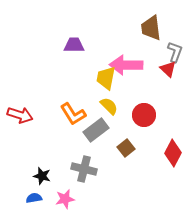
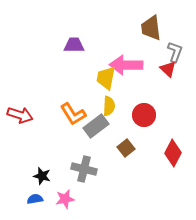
yellow semicircle: rotated 48 degrees clockwise
gray rectangle: moved 4 px up
blue semicircle: moved 1 px right, 1 px down
